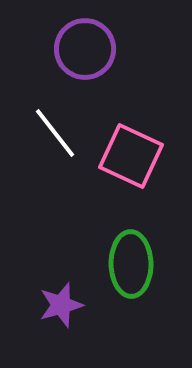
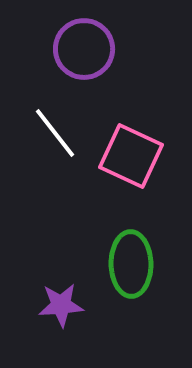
purple circle: moved 1 px left
purple star: rotated 12 degrees clockwise
